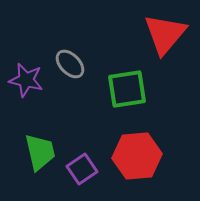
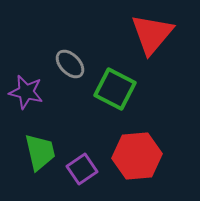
red triangle: moved 13 px left
purple star: moved 12 px down
green square: moved 12 px left; rotated 36 degrees clockwise
